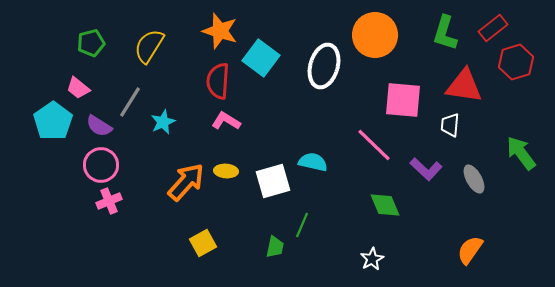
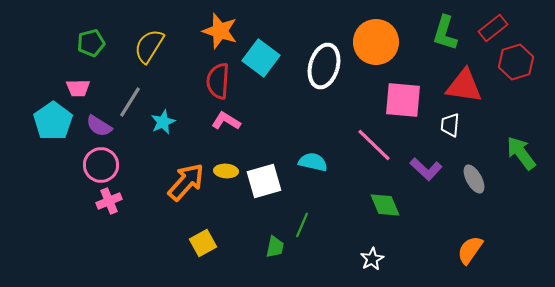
orange circle: moved 1 px right, 7 px down
pink trapezoid: rotated 40 degrees counterclockwise
white square: moved 9 px left
